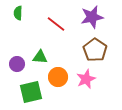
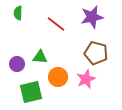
brown pentagon: moved 1 px right, 3 px down; rotated 20 degrees counterclockwise
